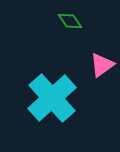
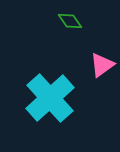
cyan cross: moved 2 px left
